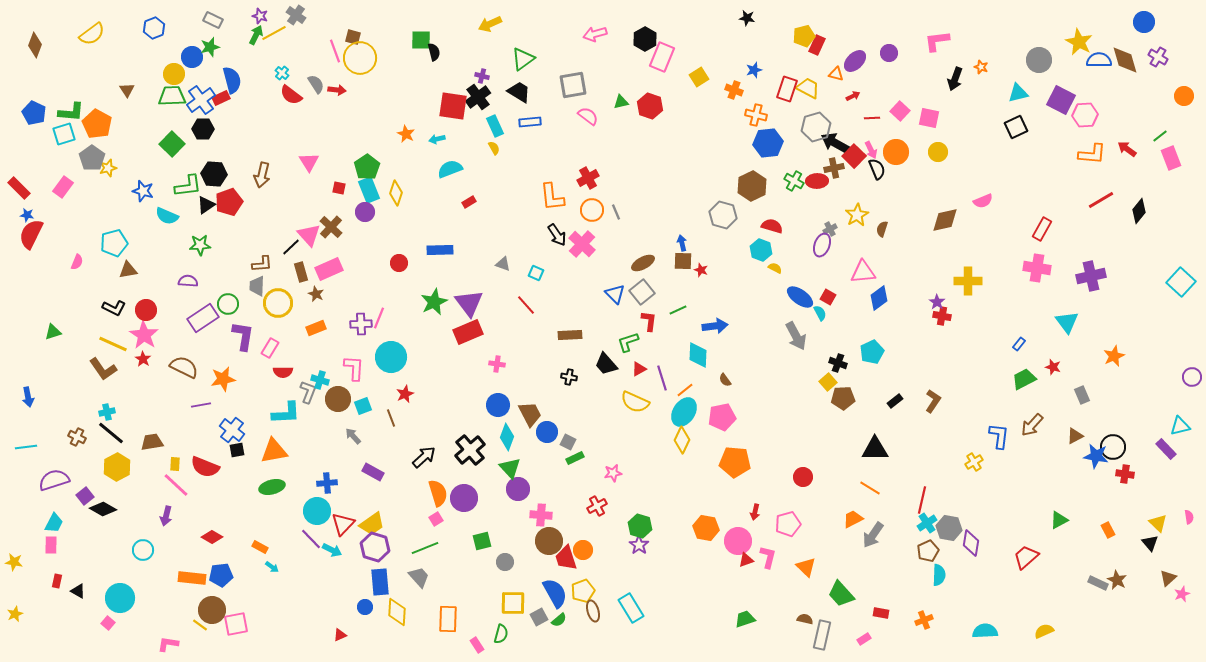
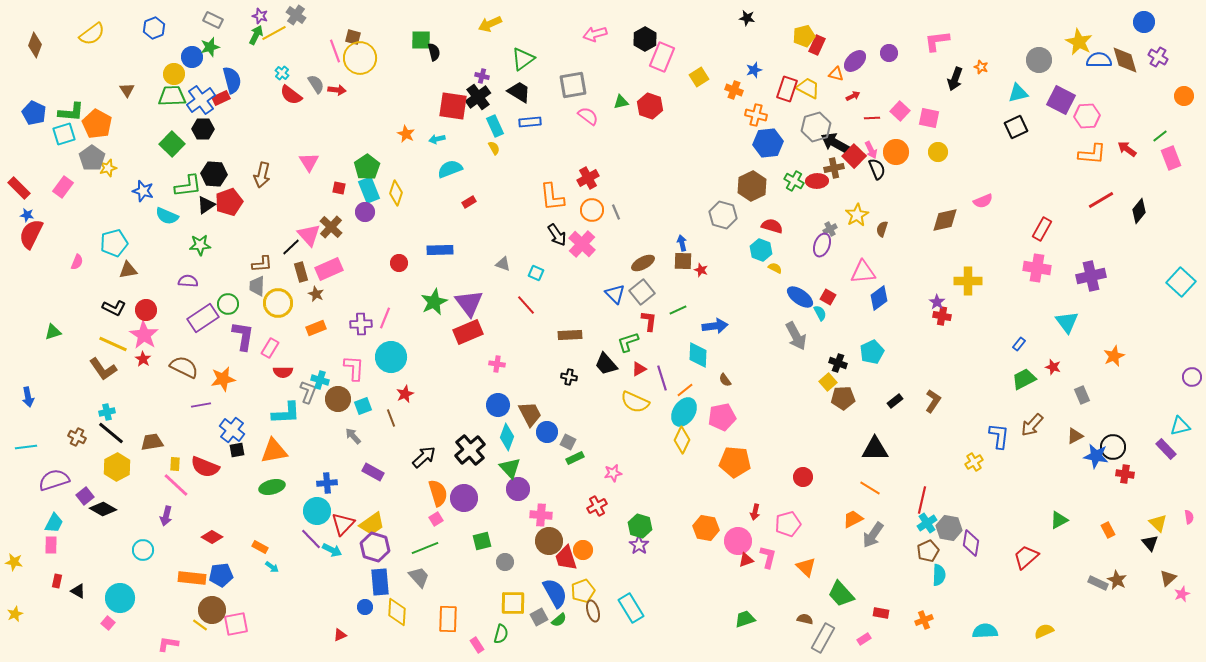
pink hexagon at (1085, 115): moved 2 px right, 1 px down
pink line at (379, 318): moved 6 px right
gray rectangle at (822, 635): moved 1 px right, 3 px down; rotated 16 degrees clockwise
